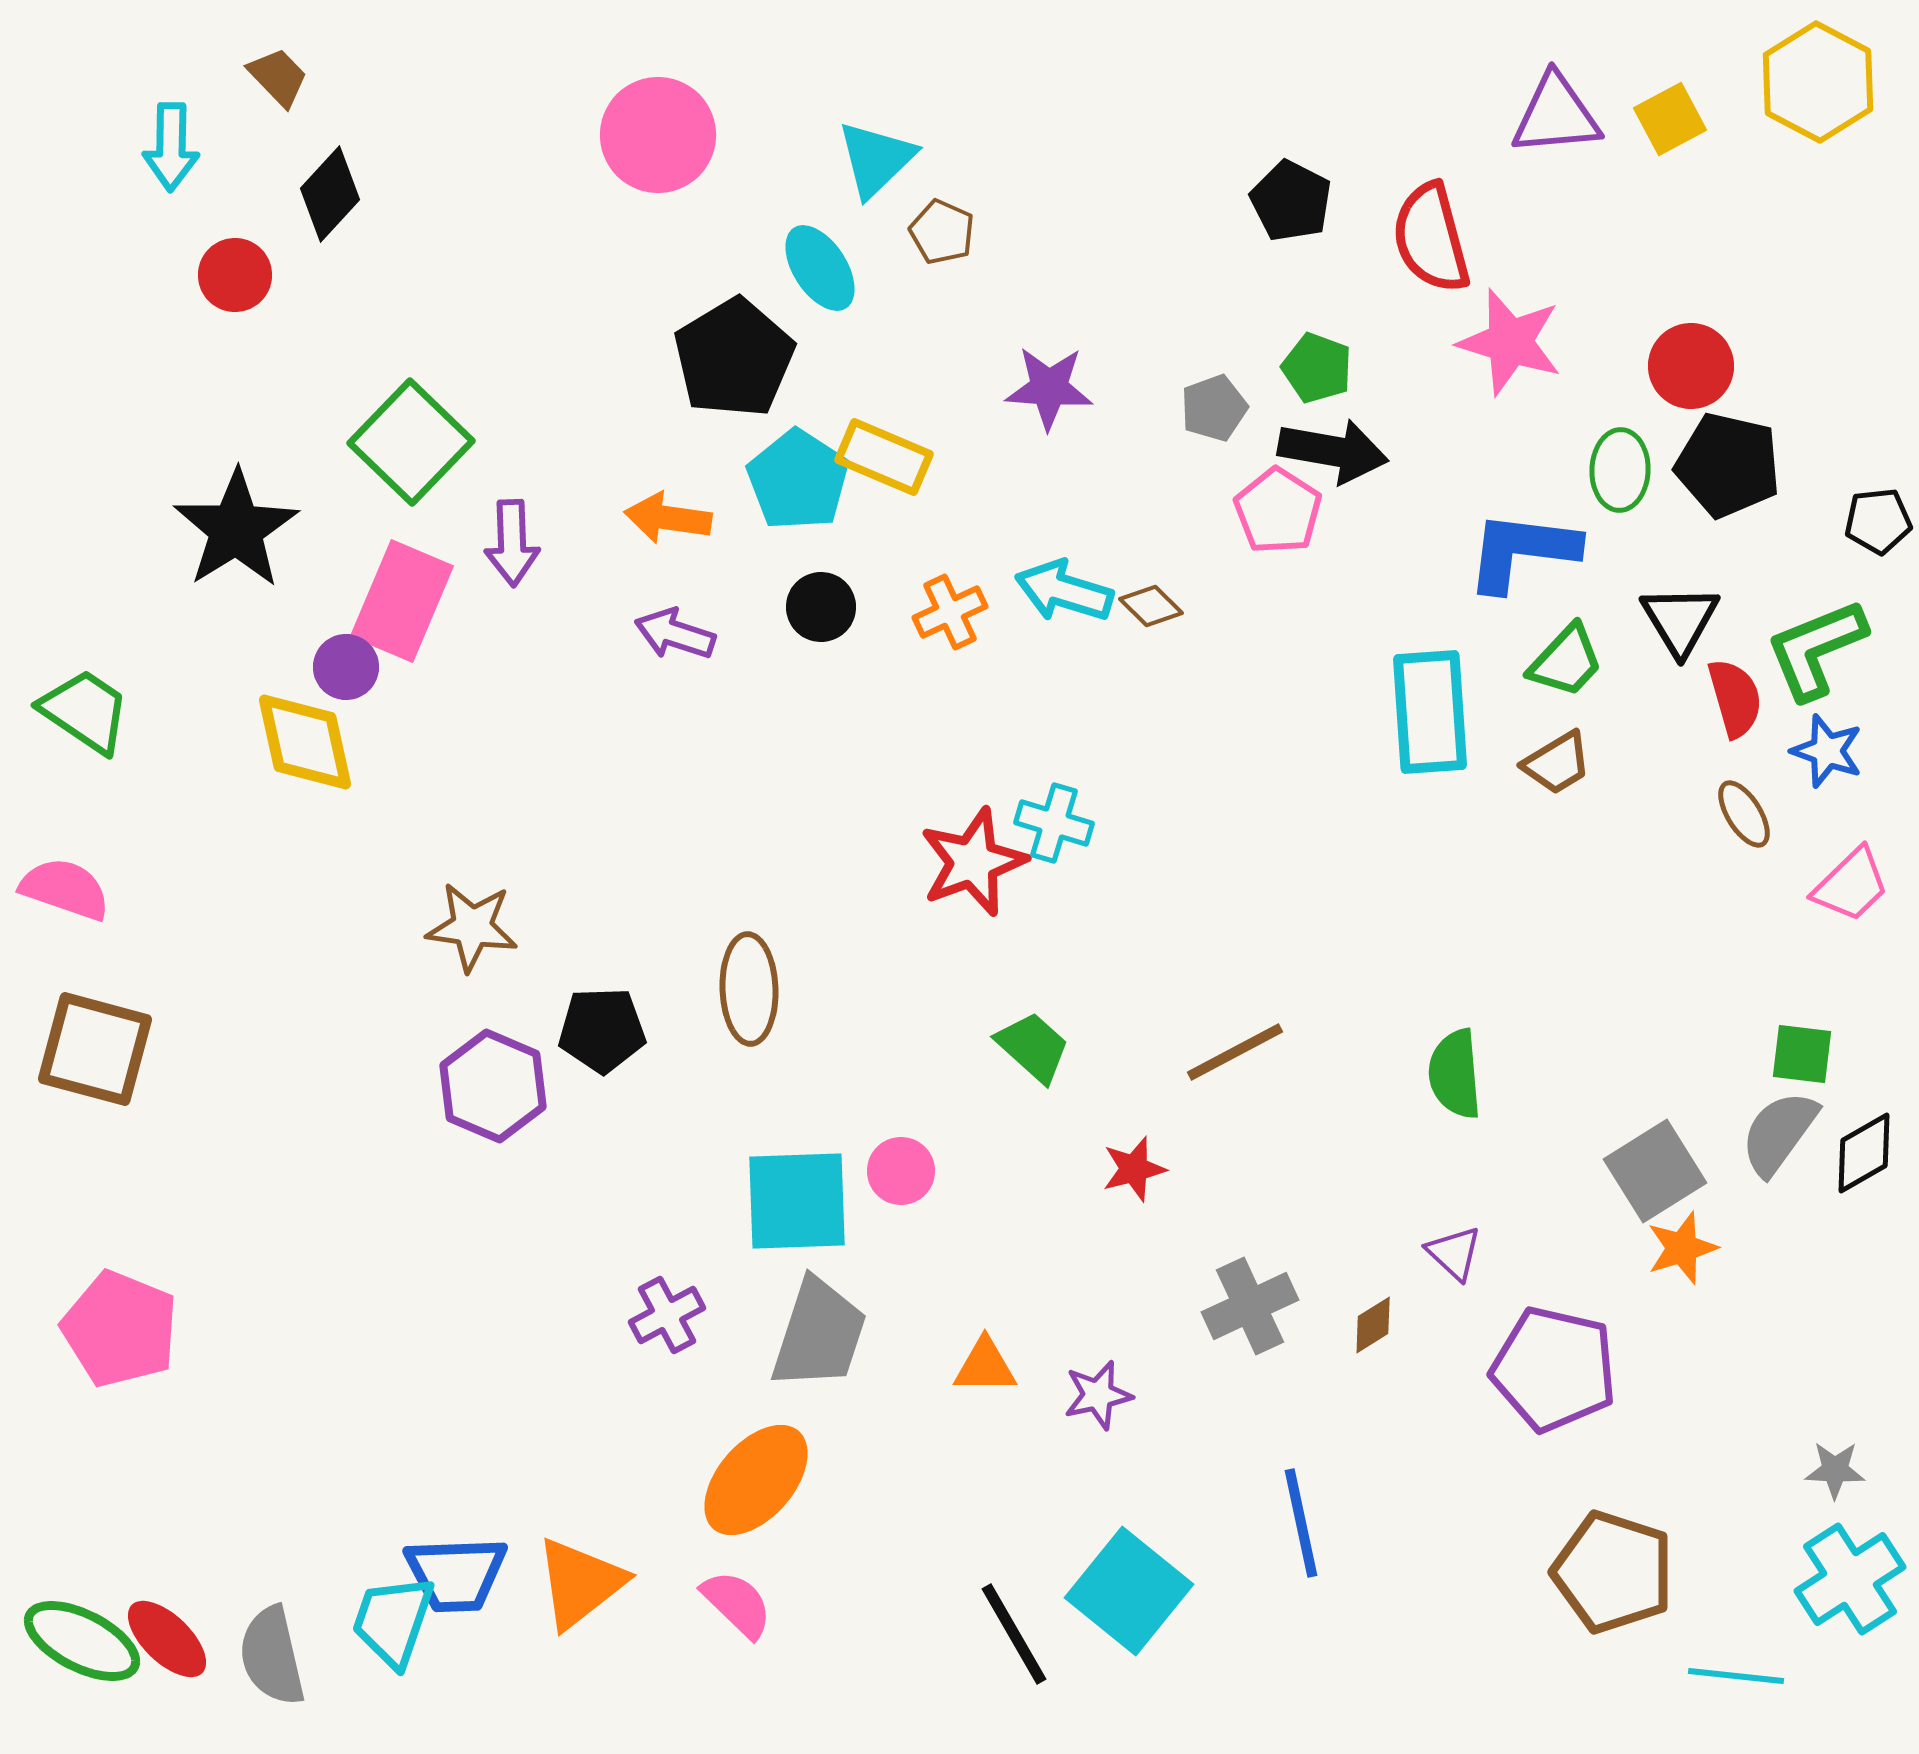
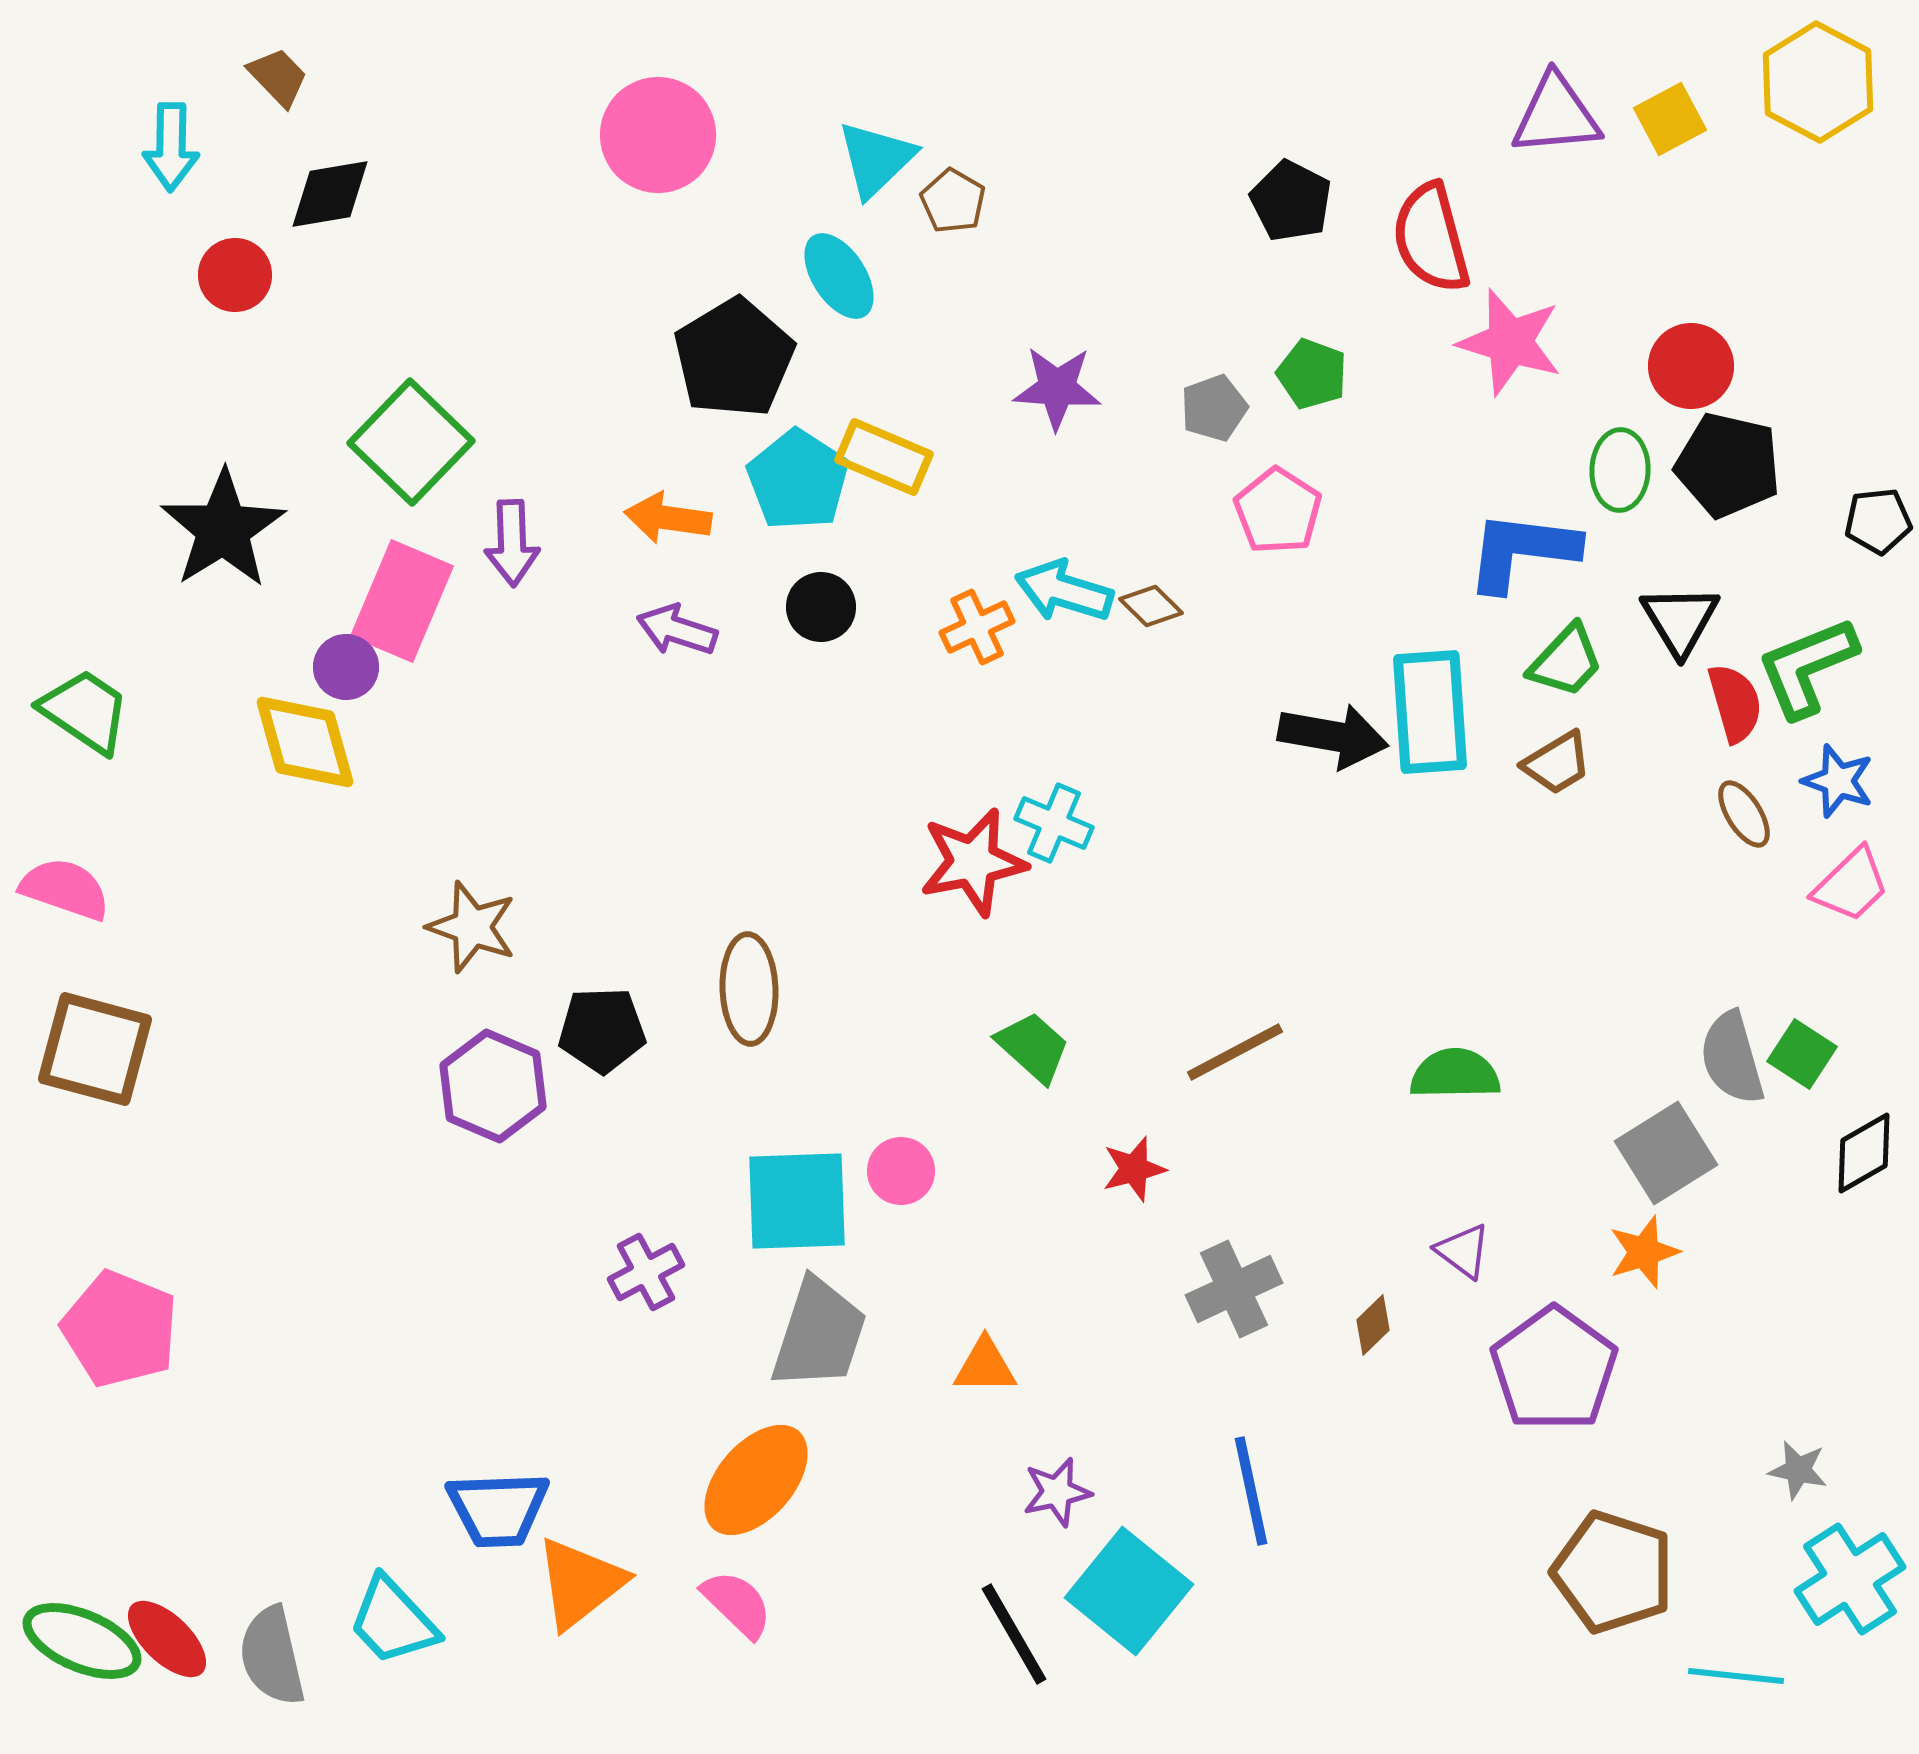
black diamond at (330, 194): rotated 38 degrees clockwise
brown pentagon at (942, 232): moved 11 px right, 31 px up; rotated 6 degrees clockwise
cyan ellipse at (820, 268): moved 19 px right, 8 px down
green pentagon at (1317, 368): moved 5 px left, 6 px down
purple star at (1049, 388): moved 8 px right
black arrow at (1333, 451): moved 285 px down
black star at (236, 529): moved 13 px left
orange cross at (950, 612): moved 27 px right, 15 px down
purple arrow at (675, 634): moved 2 px right, 4 px up
green L-shape at (1816, 649): moved 9 px left, 18 px down
red semicircle at (1735, 698): moved 5 px down
yellow diamond at (305, 742): rotated 3 degrees counterclockwise
blue star at (1827, 751): moved 11 px right, 30 px down
cyan cross at (1054, 823): rotated 6 degrees clockwise
red star at (973, 862): rotated 9 degrees clockwise
brown star at (472, 927): rotated 12 degrees clockwise
green square at (1802, 1054): rotated 26 degrees clockwise
green semicircle at (1455, 1074): rotated 94 degrees clockwise
gray semicircle at (1779, 1133): moved 47 px left, 75 px up; rotated 52 degrees counterclockwise
gray square at (1655, 1171): moved 11 px right, 18 px up
orange star at (1682, 1248): moved 38 px left, 4 px down
purple triangle at (1454, 1253): moved 9 px right, 2 px up; rotated 6 degrees counterclockwise
gray cross at (1250, 1306): moved 16 px left, 17 px up
purple cross at (667, 1315): moved 21 px left, 43 px up
brown diamond at (1373, 1325): rotated 12 degrees counterclockwise
purple pentagon at (1554, 1369): rotated 23 degrees clockwise
purple star at (1098, 1395): moved 41 px left, 97 px down
gray star at (1835, 1470): moved 37 px left; rotated 10 degrees clockwise
blue line at (1301, 1523): moved 50 px left, 32 px up
blue trapezoid at (456, 1574): moved 42 px right, 65 px up
cyan trapezoid at (393, 1621): rotated 62 degrees counterclockwise
green ellipse at (82, 1641): rotated 4 degrees counterclockwise
